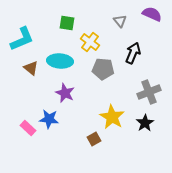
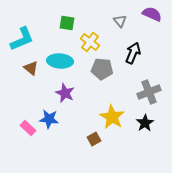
gray pentagon: moved 1 px left
